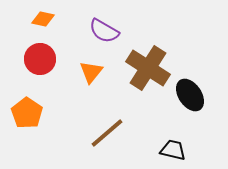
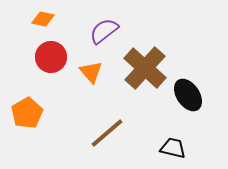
purple semicircle: rotated 112 degrees clockwise
red circle: moved 11 px right, 2 px up
brown cross: moved 3 px left; rotated 9 degrees clockwise
orange triangle: rotated 20 degrees counterclockwise
black ellipse: moved 2 px left
orange pentagon: rotated 8 degrees clockwise
black trapezoid: moved 2 px up
